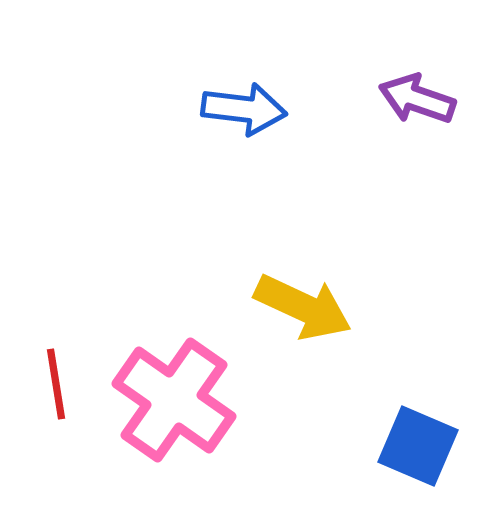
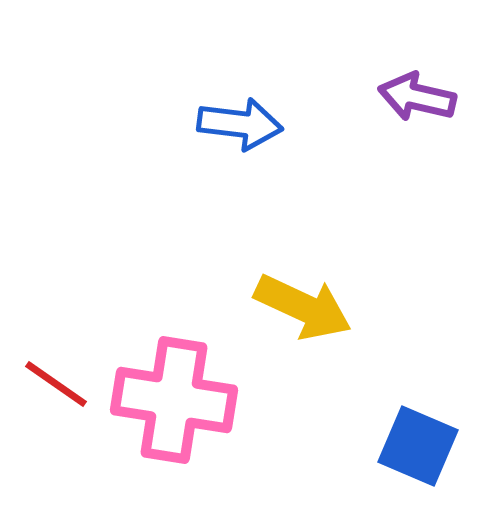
purple arrow: moved 2 px up; rotated 6 degrees counterclockwise
blue arrow: moved 4 px left, 15 px down
red line: rotated 46 degrees counterclockwise
pink cross: rotated 26 degrees counterclockwise
